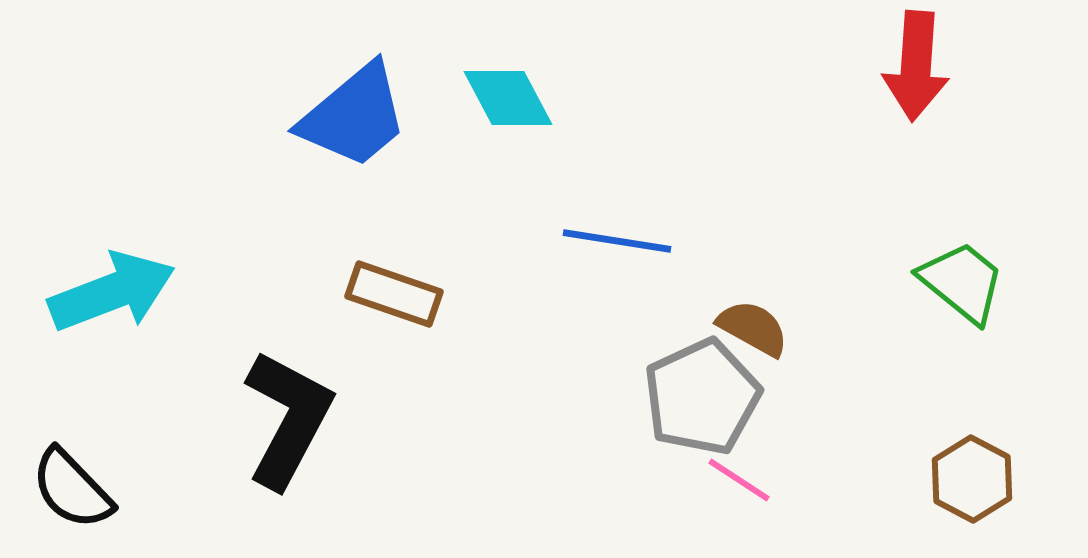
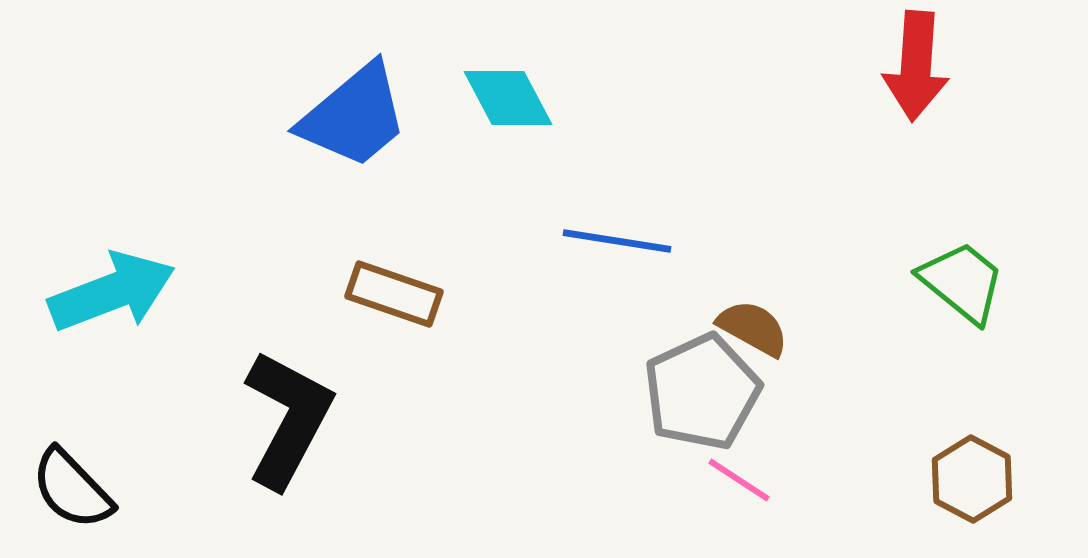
gray pentagon: moved 5 px up
